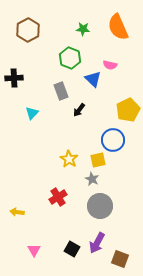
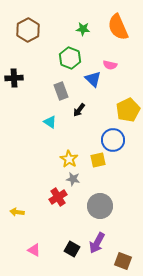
cyan triangle: moved 18 px right, 9 px down; rotated 40 degrees counterclockwise
gray star: moved 19 px left; rotated 16 degrees counterclockwise
pink triangle: rotated 32 degrees counterclockwise
brown square: moved 3 px right, 2 px down
